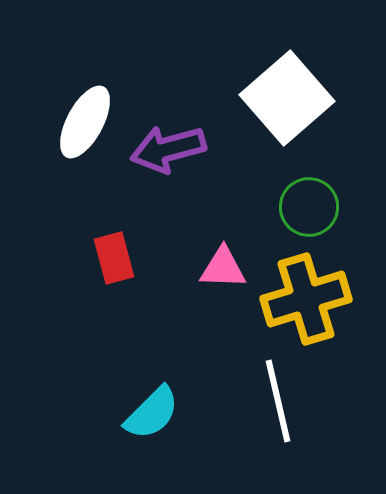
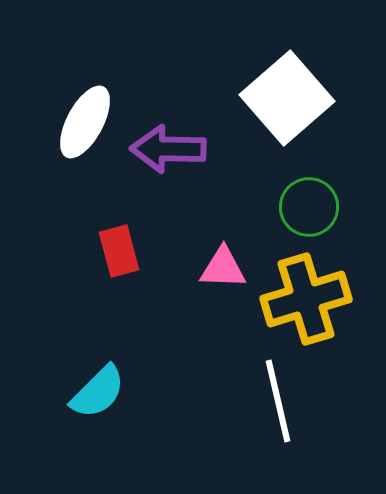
purple arrow: rotated 16 degrees clockwise
red rectangle: moved 5 px right, 7 px up
cyan semicircle: moved 54 px left, 21 px up
